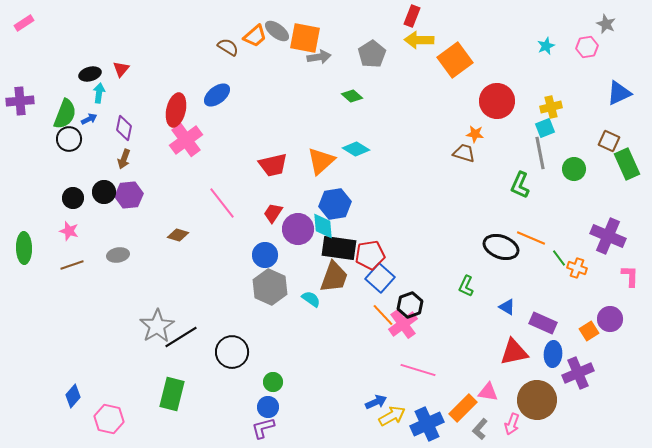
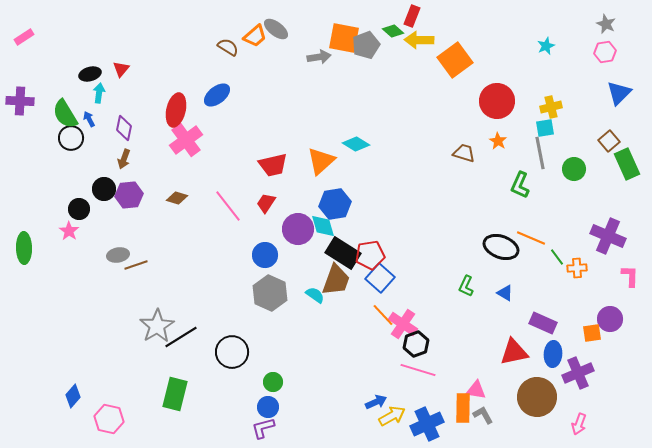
pink rectangle at (24, 23): moved 14 px down
gray ellipse at (277, 31): moved 1 px left, 2 px up
orange square at (305, 38): moved 39 px right
pink hexagon at (587, 47): moved 18 px right, 5 px down
gray pentagon at (372, 54): moved 6 px left, 9 px up; rotated 12 degrees clockwise
blue triangle at (619, 93): rotated 20 degrees counterclockwise
green diamond at (352, 96): moved 41 px right, 65 px up
purple cross at (20, 101): rotated 8 degrees clockwise
green semicircle at (65, 114): rotated 128 degrees clockwise
blue arrow at (89, 119): rotated 91 degrees counterclockwise
cyan square at (545, 128): rotated 12 degrees clockwise
orange star at (475, 134): moved 23 px right, 7 px down; rotated 24 degrees clockwise
black circle at (69, 139): moved 2 px right, 1 px up
brown square at (609, 141): rotated 25 degrees clockwise
cyan diamond at (356, 149): moved 5 px up
black circle at (104, 192): moved 3 px up
black circle at (73, 198): moved 6 px right, 11 px down
pink line at (222, 203): moved 6 px right, 3 px down
red trapezoid at (273, 213): moved 7 px left, 10 px up
cyan diamond at (323, 226): rotated 12 degrees counterclockwise
pink star at (69, 231): rotated 18 degrees clockwise
brown diamond at (178, 235): moved 1 px left, 37 px up
black rectangle at (339, 248): moved 4 px right, 5 px down; rotated 24 degrees clockwise
green line at (559, 258): moved 2 px left, 1 px up
brown line at (72, 265): moved 64 px right
orange cross at (577, 268): rotated 24 degrees counterclockwise
brown trapezoid at (334, 277): moved 2 px right, 3 px down
gray hexagon at (270, 287): moved 6 px down
cyan semicircle at (311, 299): moved 4 px right, 4 px up
black hexagon at (410, 305): moved 6 px right, 39 px down
blue triangle at (507, 307): moved 2 px left, 14 px up
pink cross at (403, 324): rotated 20 degrees counterclockwise
orange square at (589, 331): moved 3 px right, 2 px down; rotated 24 degrees clockwise
pink triangle at (488, 392): moved 12 px left, 2 px up
green rectangle at (172, 394): moved 3 px right
brown circle at (537, 400): moved 3 px up
orange rectangle at (463, 408): rotated 44 degrees counterclockwise
pink arrow at (512, 424): moved 67 px right
gray L-shape at (480, 429): moved 3 px right, 14 px up; rotated 110 degrees clockwise
